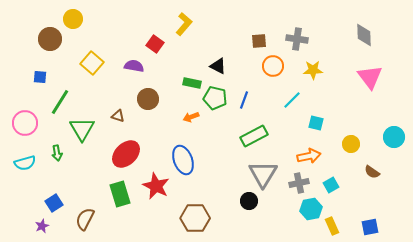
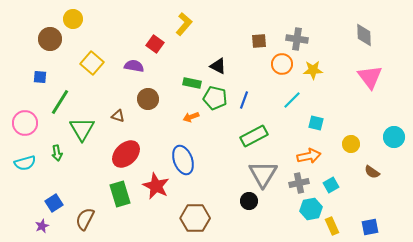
orange circle at (273, 66): moved 9 px right, 2 px up
